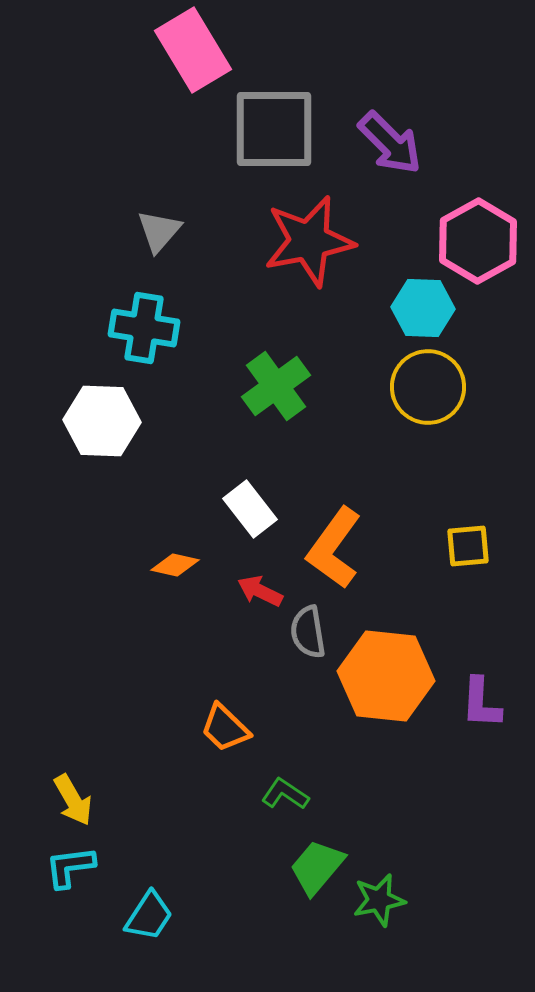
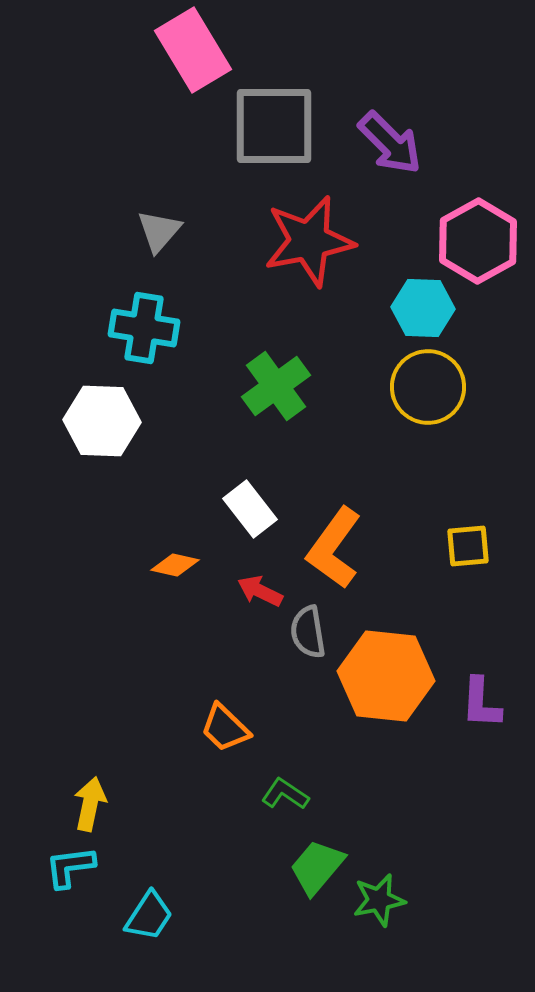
gray square: moved 3 px up
yellow arrow: moved 17 px right, 4 px down; rotated 138 degrees counterclockwise
